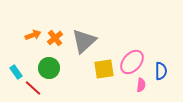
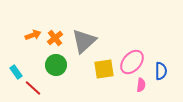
green circle: moved 7 px right, 3 px up
